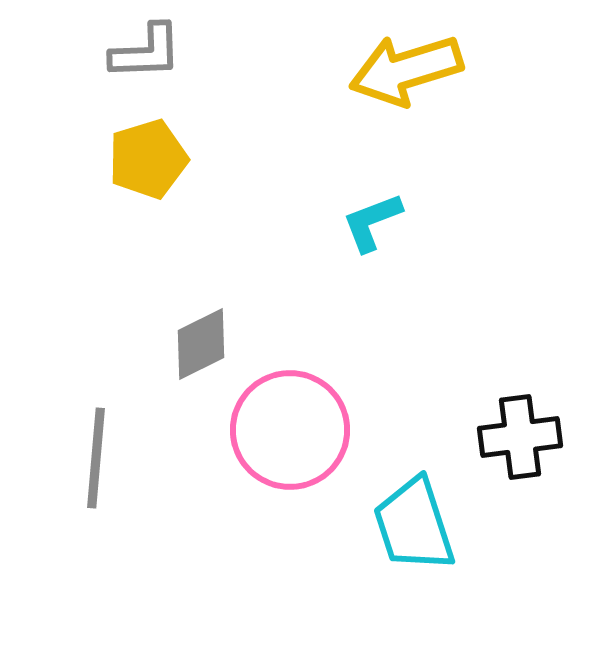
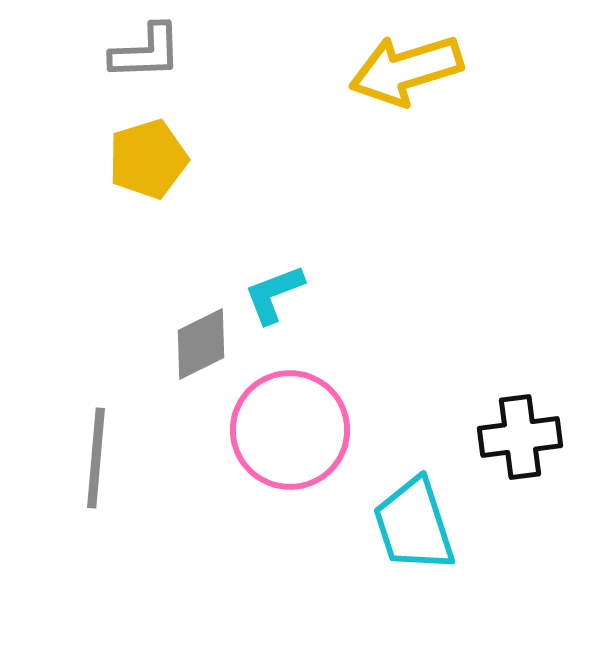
cyan L-shape: moved 98 px left, 72 px down
